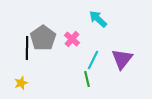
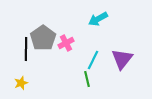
cyan arrow: rotated 72 degrees counterclockwise
pink cross: moved 6 px left, 4 px down; rotated 21 degrees clockwise
black line: moved 1 px left, 1 px down
